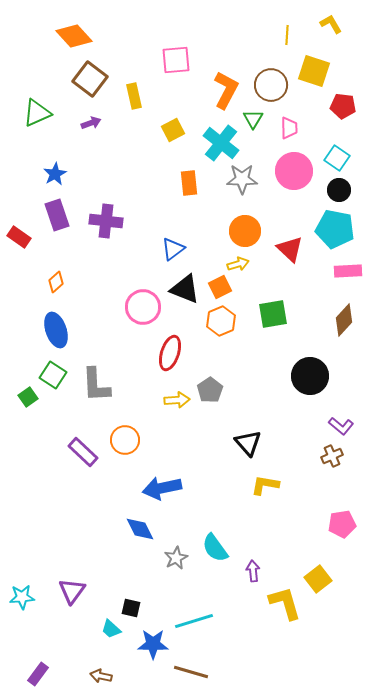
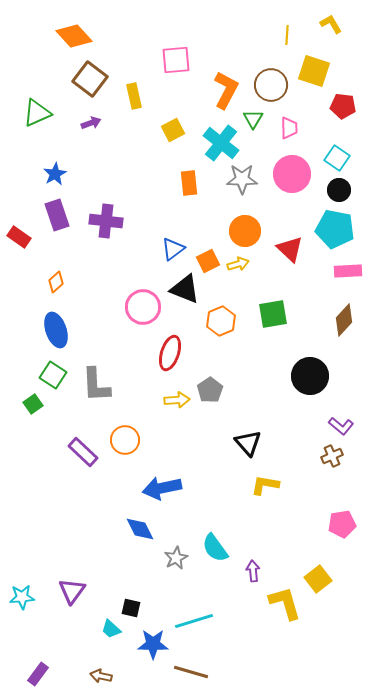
pink circle at (294, 171): moved 2 px left, 3 px down
orange square at (220, 287): moved 12 px left, 26 px up
green square at (28, 397): moved 5 px right, 7 px down
